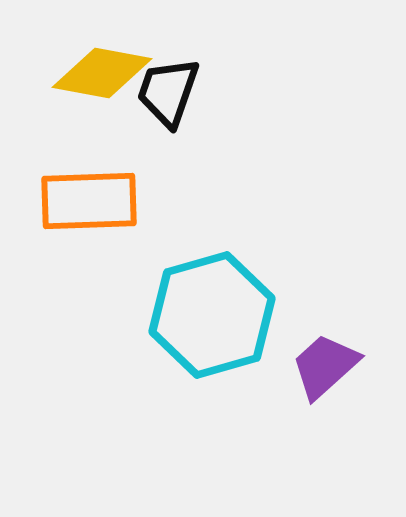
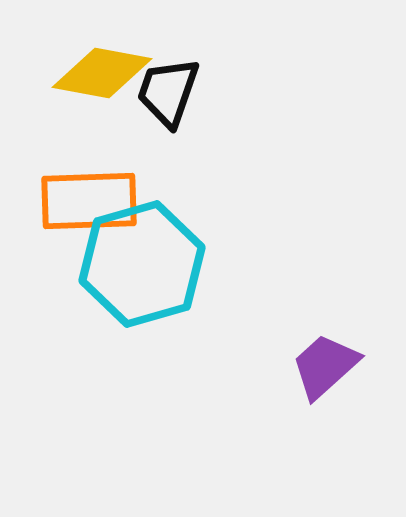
cyan hexagon: moved 70 px left, 51 px up
